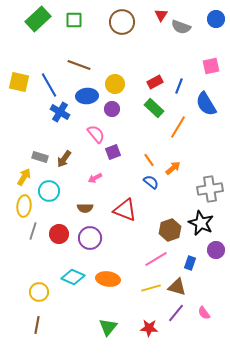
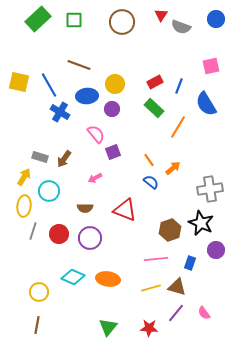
pink line at (156, 259): rotated 25 degrees clockwise
